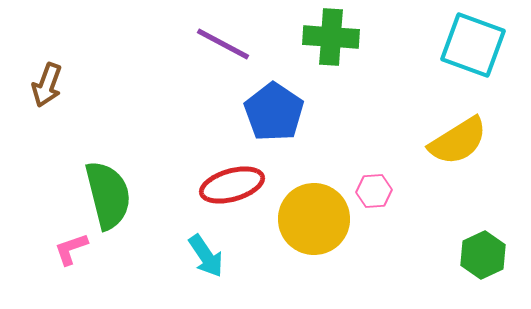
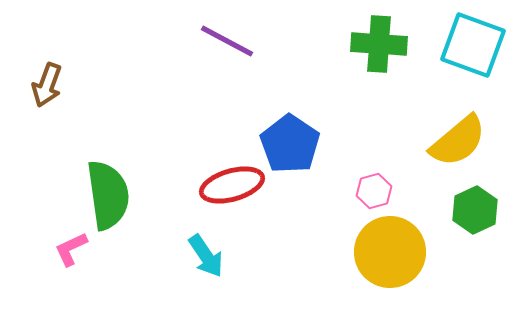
green cross: moved 48 px right, 7 px down
purple line: moved 4 px right, 3 px up
blue pentagon: moved 16 px right, 32 px down
yellow semicircle: rotated 8 degrees counterclockwise
pink hexagon: rotated 12 degrees counterclockwise
green semicircle: rotated 6 degrees clockwise
yellow circle: moved 76 px right, 33 px down
pink L-shape: rotated 6 degrees counterclockwise
green hexagon: moved 8 px left, 45 px up
